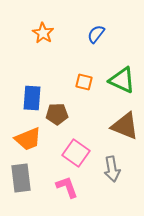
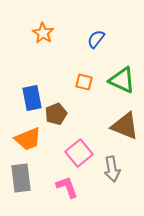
blue semicircle: moved 5 px down
blue rectangle: rotated 15 degrees counterclockwise
brown pentagon: moved 1 px left; rotated 20 degrees counterclockwise
pink square: moved 3 px right; rotated 16 degrees clockwise
